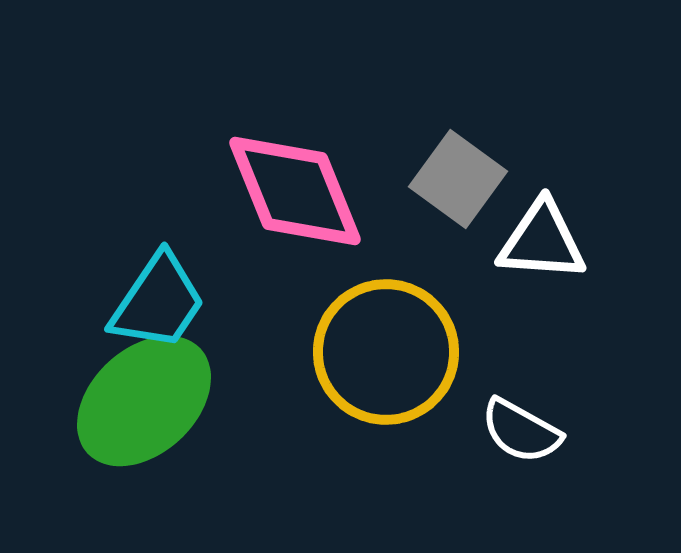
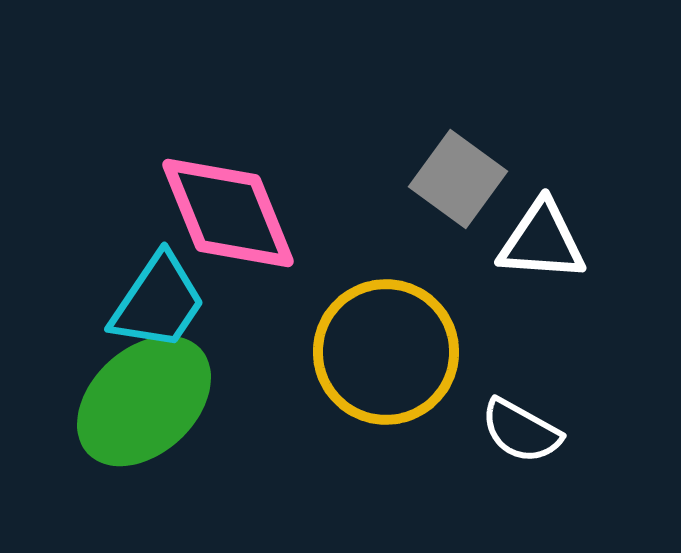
pink diamond: moved 67 px left, 22 px down
